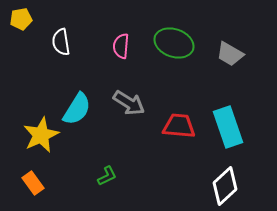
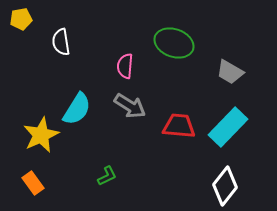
pink semicircle: moved 4 px right, 20 px down
gray trapezoid: moved 18 px down
gray arrow: moved 1 px right, 3 px down
cyan rectangle: rotated 63 degrees clockwise
white diamond: rotated 9 degrees counterclockwise
